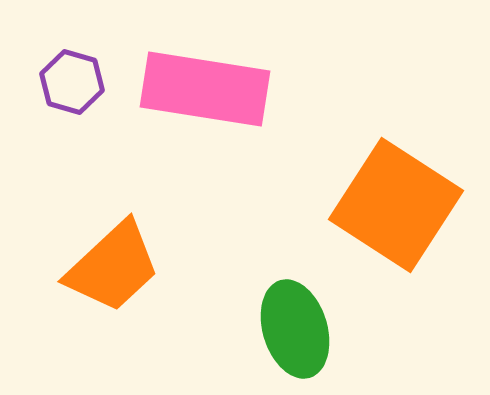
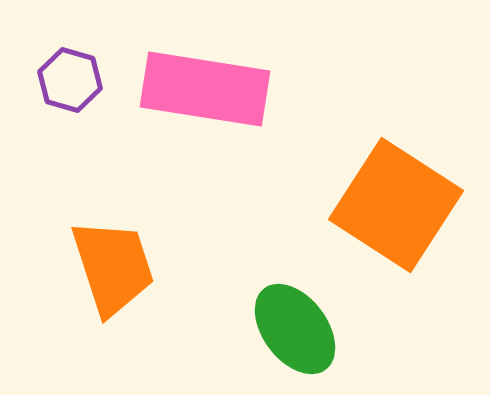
purple hexagon: moved 2 px left, 2 px up
orange trapezoid: rotated 65 degrees counterclockwise
green ellipse: rotated 20 degrees counterclockwise
